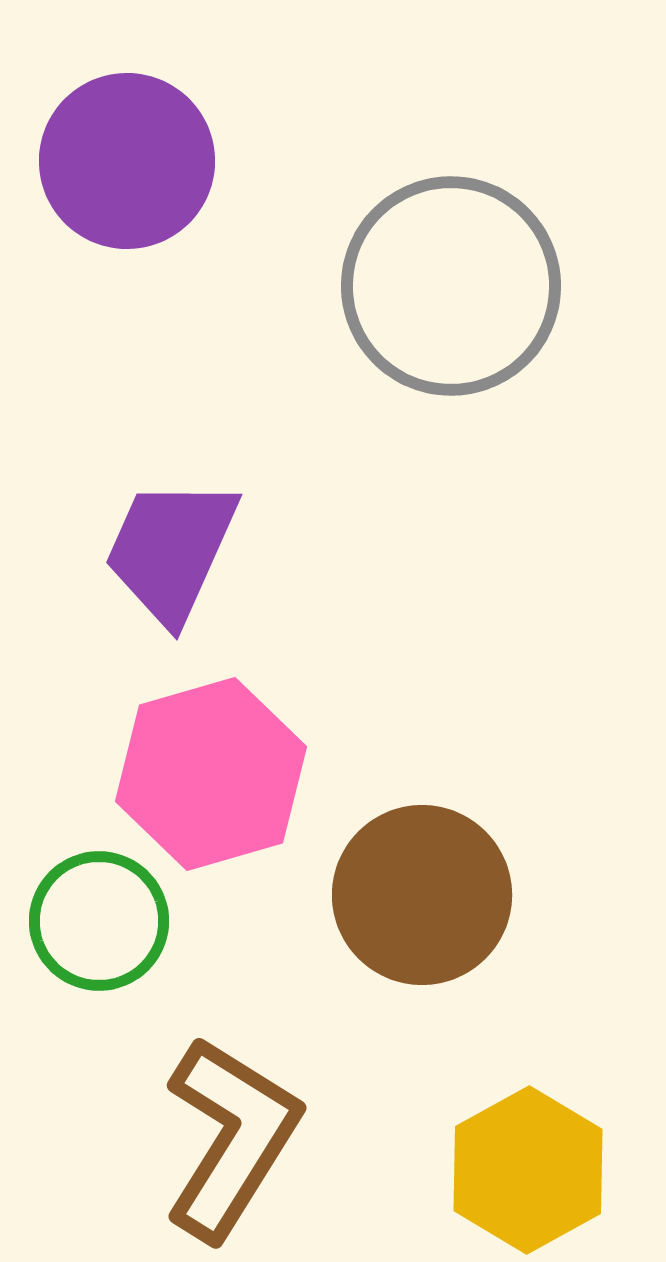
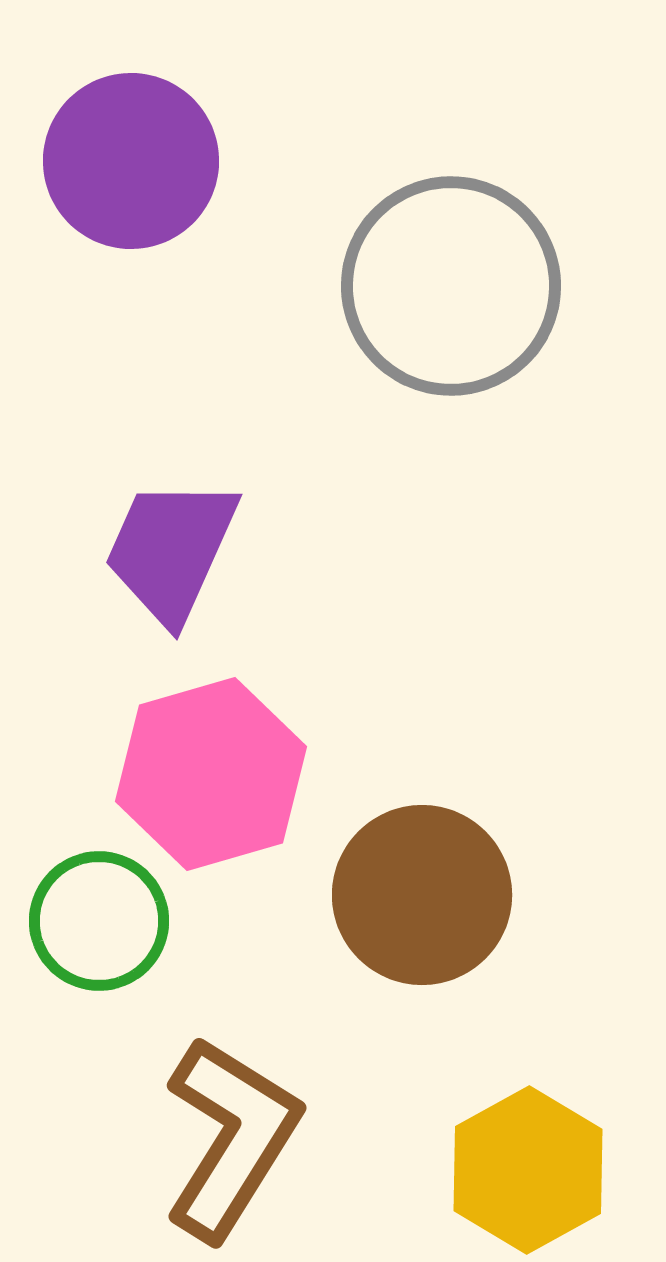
purple circle: moved 4 px right
